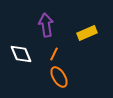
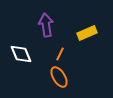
orange line: moved 6 px right
